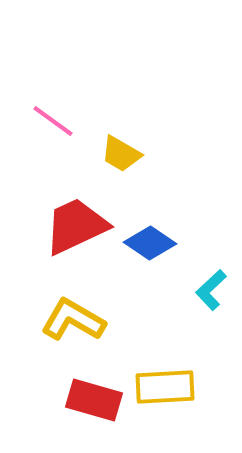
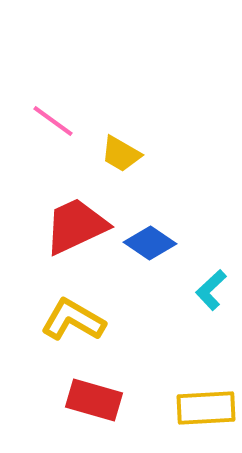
yellow rectangle: moved 41 px right, 21 px down
